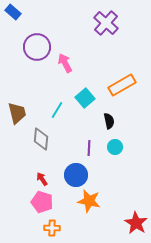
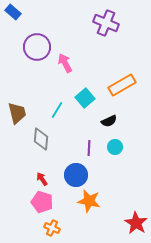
purple cross: rotated 20 degrees counterclockwise
black semicircle: rotated 77 degrees clockwise
orange cross: rotated 21 degrees clockwise
